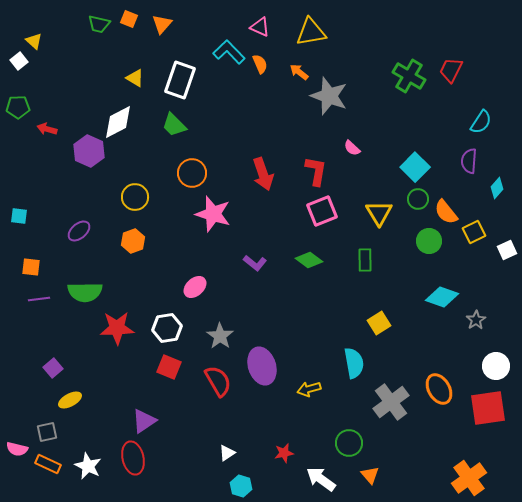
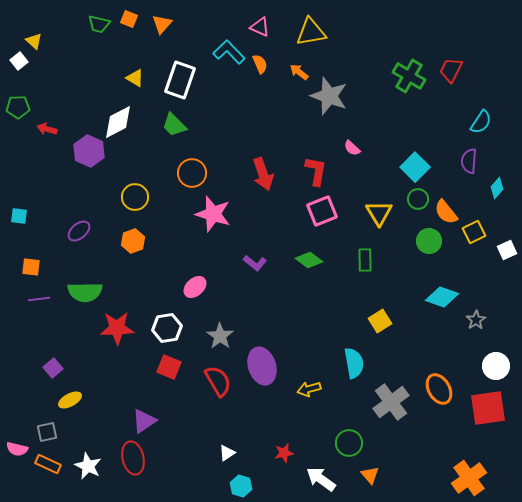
yellow square at (379, 323): moved 1 px right, 2 px up
